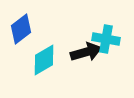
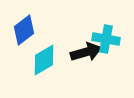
blue diamond: moved 3 px right, 1 px down
